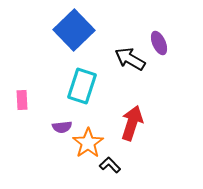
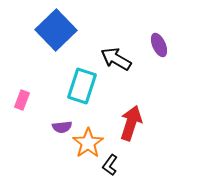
blue square: moved 18 px left
purple ellipse: moved 2 px down
black arrow: moved 14 px left
pink rectangle: rotated 24 degrees clockwise
red arrow: moved 1 px left
black L-shape: rotated 100 degrees counterclockwise
